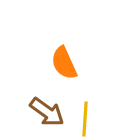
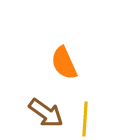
brown arrow: moved 1 px left, 1 px down
